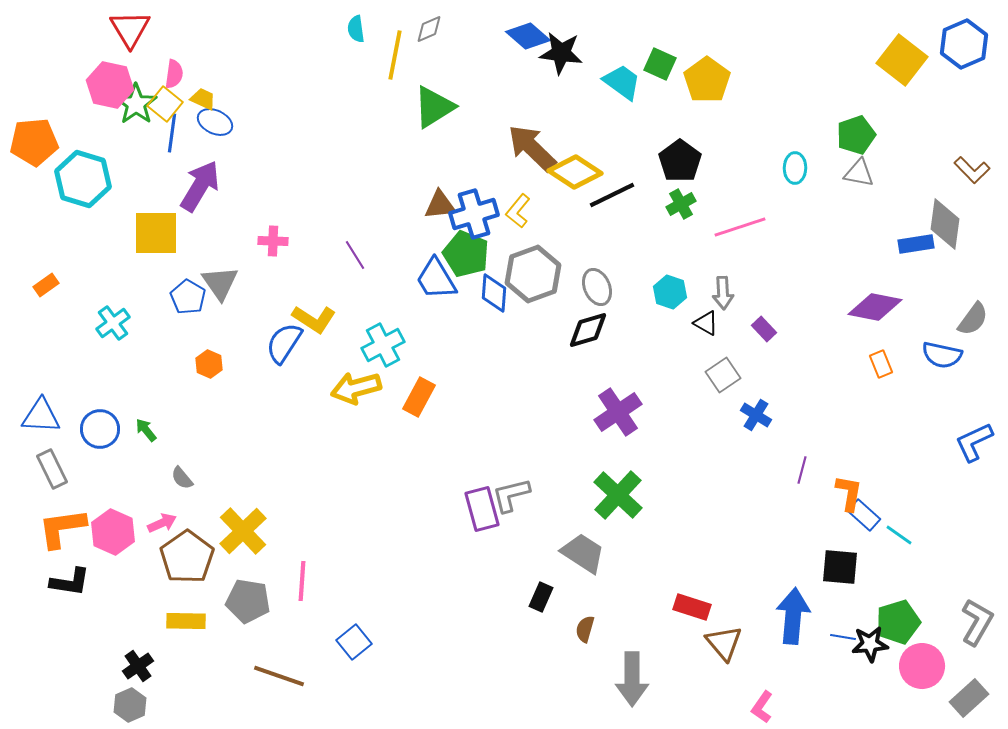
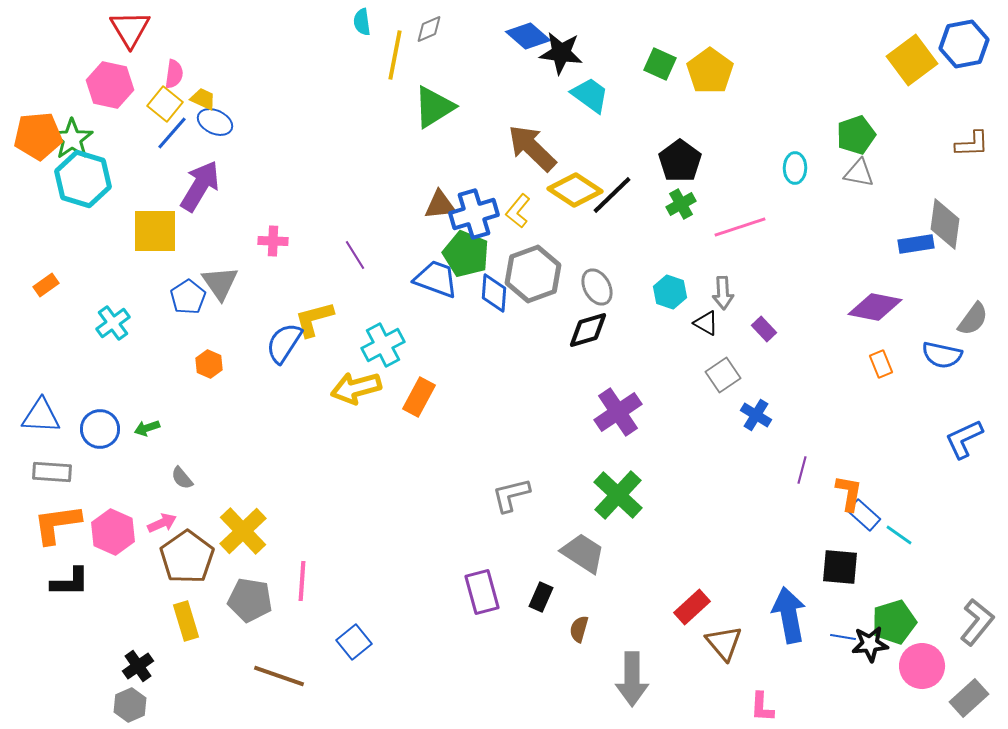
cyan semicircle at (356, 29): moved 6 px right, 7 px up
blue hexagon at (964, 44): rotated 12 degrees clockwise
yellow square at (902, 60): moved 10 px right; rotated 15 degrees clockwise
yellow pentagon at (707, 80): moved 3 px right, 9 px up
cyan trapezoid at (622, 82): moved 32 px left, 13 px down
green star at (136, 104): moved 64 px left, 35 px down
blue line at (172, 133): rotated 33 degrees clockwise
orange pentagon at (34, 142): moved 4 px right, 6 px up
brown L-shape at (972, 170): moved 26 px up; rotated 48 degrees counterclockwise
yellow diamond at (575, 172): moved 18 px down
black line at (612, 195): rotated 18 degrees counterclockwise
yellow square at (156, 233): moved 1 px left, 2 px up
blue trapezoid at (436, 279): rotated 141 degrees clockwise
gray ellipse at (597, 287): rotated 6 degrees counterclockwise
blue pentagon at (188, 297): rotated 8 degrees clockwise
yellow L-shape at (314, 319): rotated 132 degrees clockwise
green arrow at (146, 430): moved 1 px right, 2 px up; rotated 70 degrees counterclockwise
blue L-shape at (974, 442): moved 10 px left, 3 px up
gray rectangle at (52, 469): moved 3 px down; rotated 60 degrees counterclockwise
purple rectangle at (482, 509): moved 83 px down
orange L-shape at (62, 528): moved 5 px left, 4 px up
black L-shape at (70, 582): rotated 9 degrees counterclockwise
gray pentagon at (248, 601): moved 2 px right, 1 px up
red rectangle at (692, 607): rotated 60 degrees counterclockwise
blue arrow at (793, 616): moved 4 px left, 1 px up; rotated 16 degrees counterclockwise
yellow rectangle at (186, 621): rotated 72 degrees clockwise
green pentagon at (898, 622): moved 4 px left
gray L-shape at (977, 622): rotated 9 degrees clockwise
brown semicircle at (585, 629): moved 6 px left
pink L-shape at (762, 707): rotated 32 degrees counterclockwise
